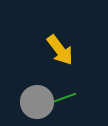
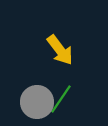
green line: rotated 36 degrees counterclockwise
